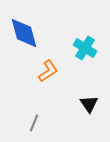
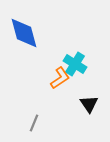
cyan cross: moved 10 px left, 16 px down
orange L-shape: moved 12 px right, 7 px down
